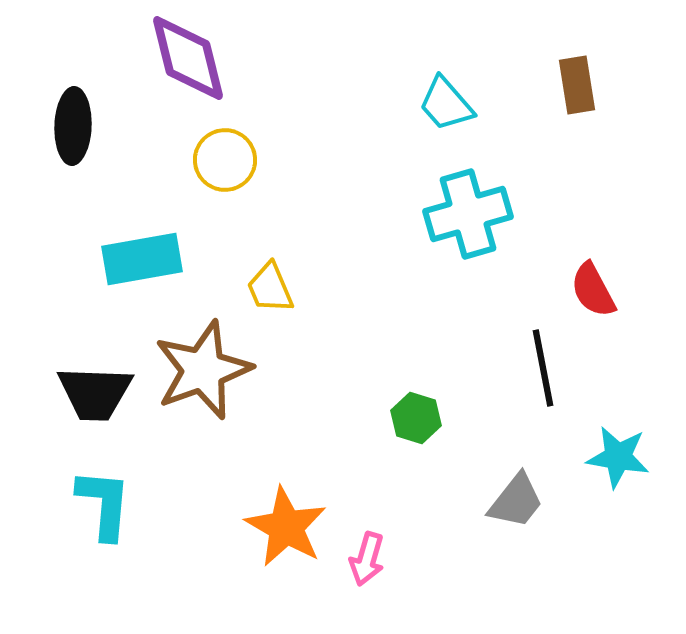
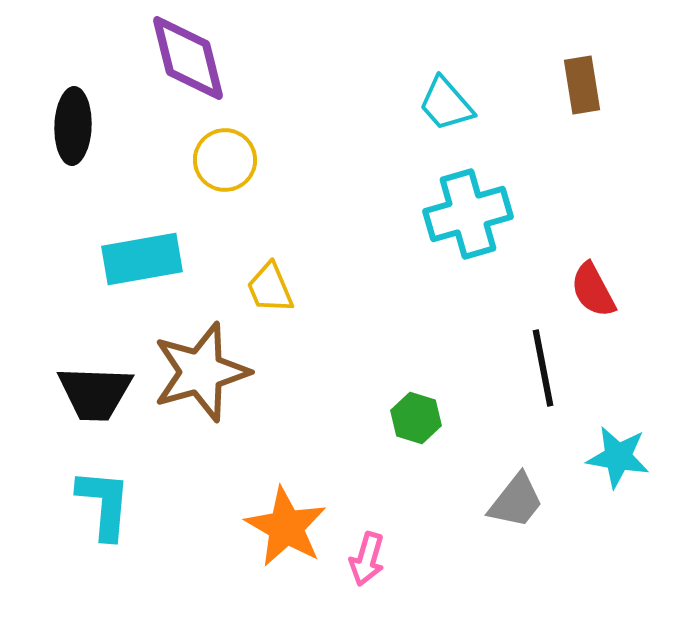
brown rectangle: moved 5 px right
brown star: moved 2 px left, 2 px down; rotated 4 degrees clockwise
